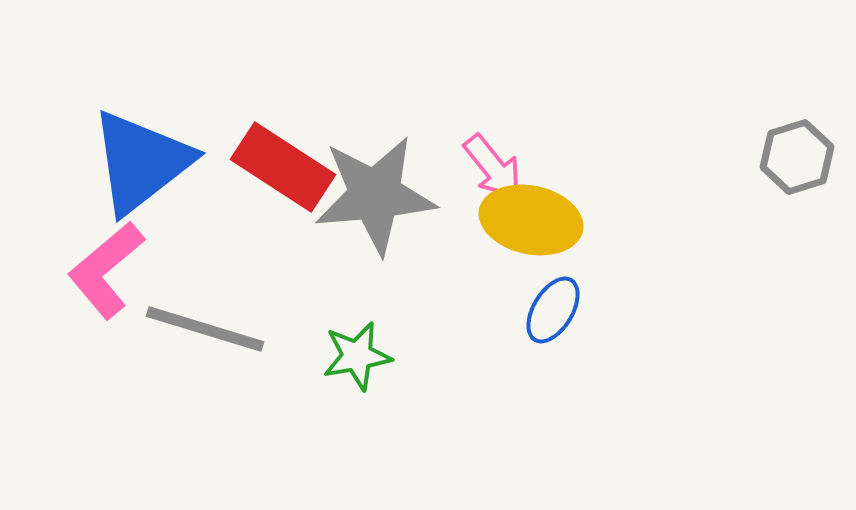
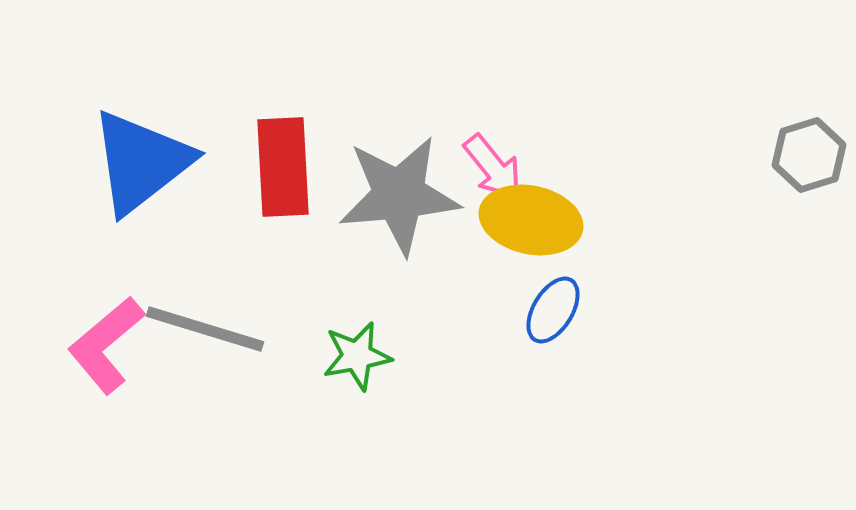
gray hexagon: moved 12 px right, 2 px up
red rectangle: rotated 54 degrees clockwise
gray star: moved 24 px right
pink L-shape: moved 75 px down
